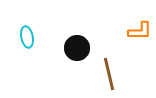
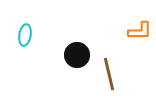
cyan ellipse: moved 2 px left, 2 px up; rotated 20 degrees clockwise
black circle: moved 7 px down
